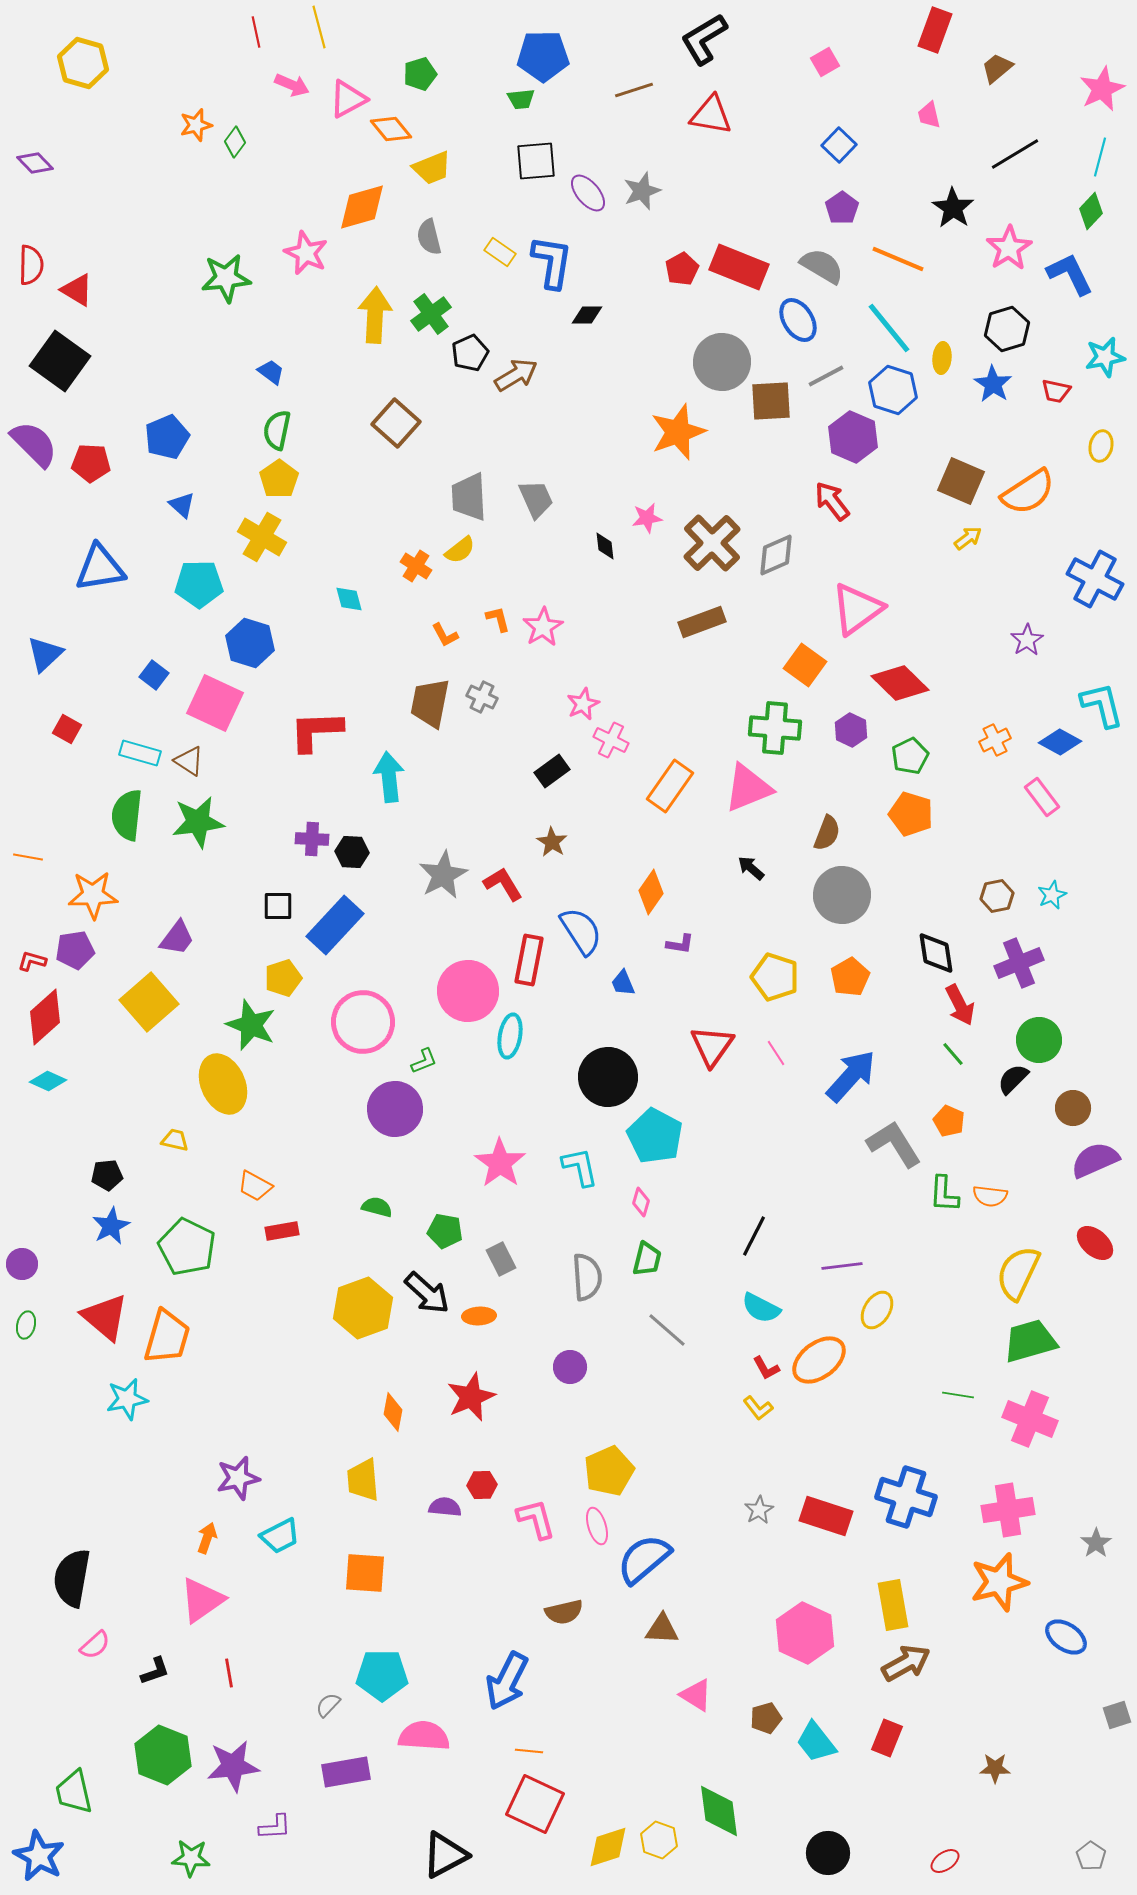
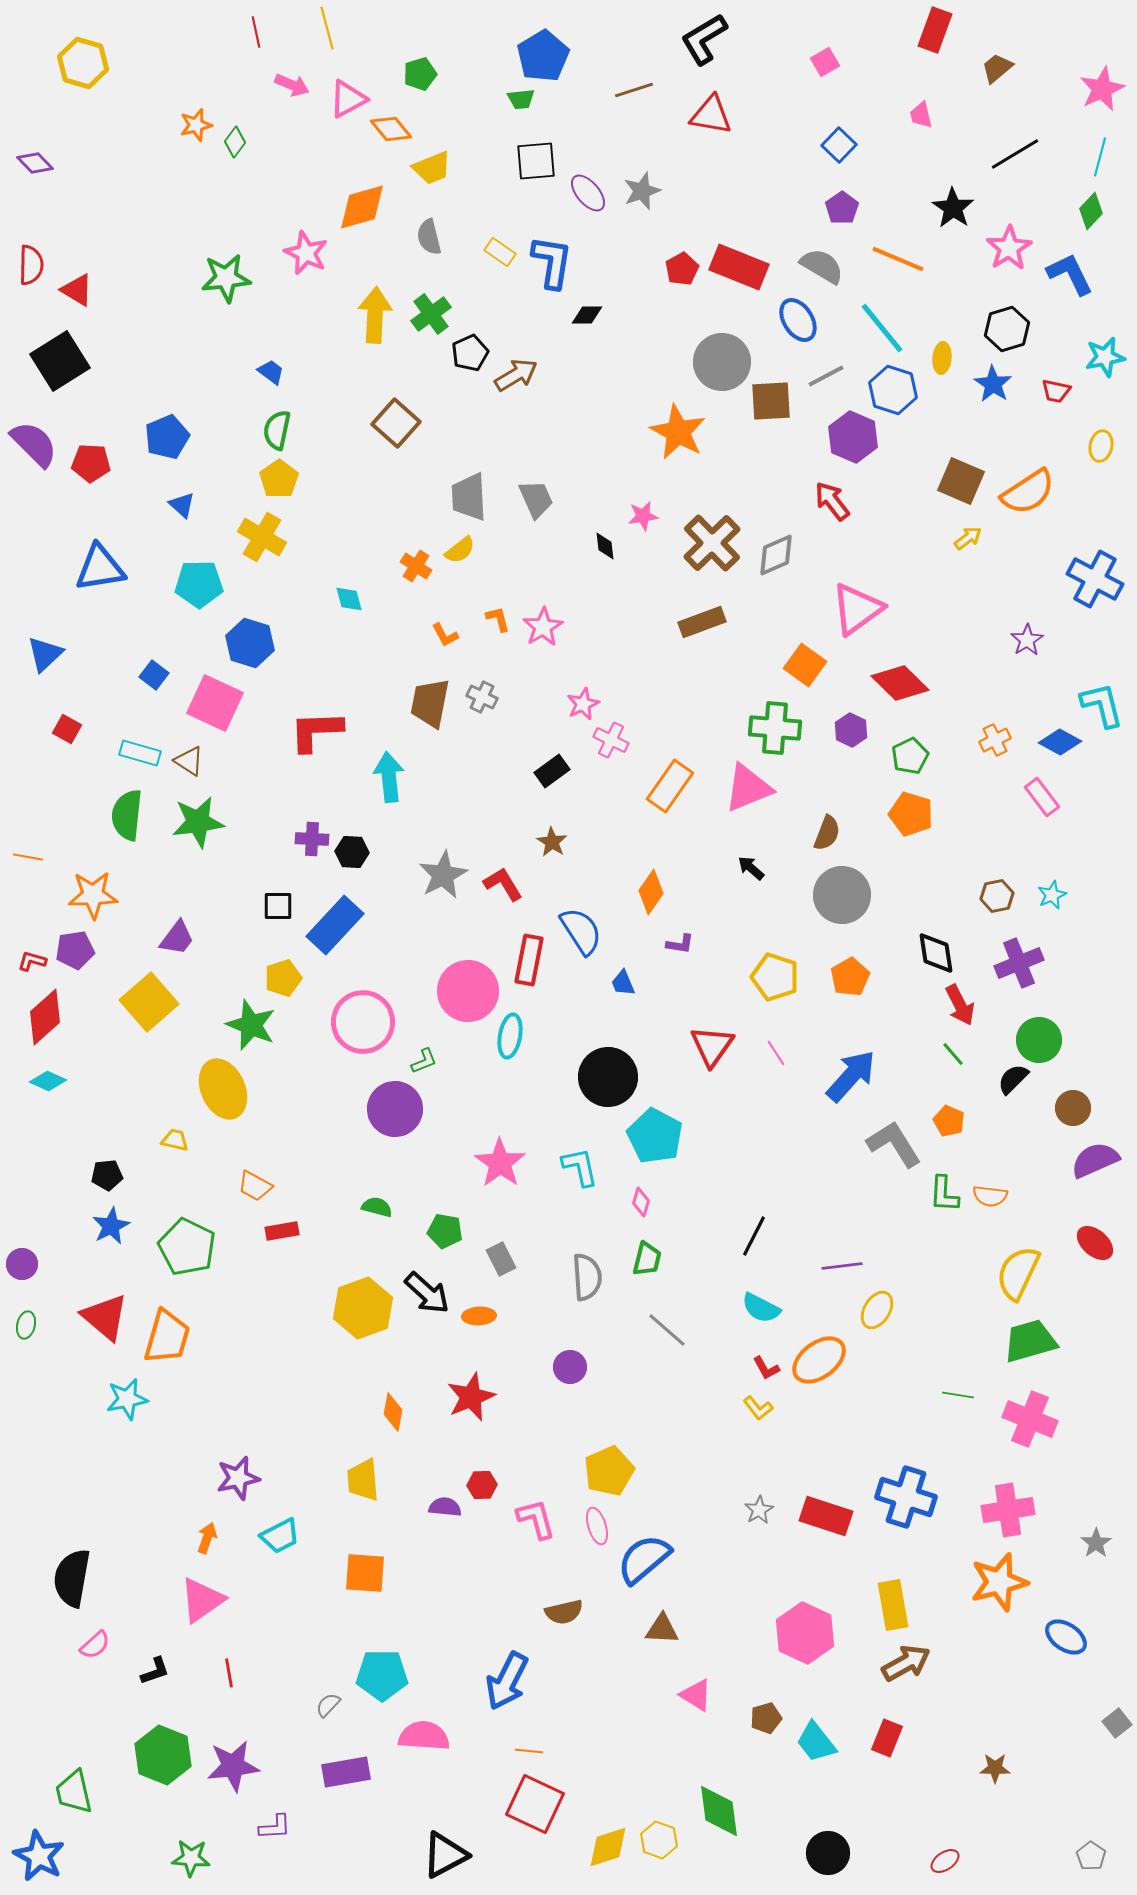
yellow line at (319, 27): moved 8 px right, 1 px down
blue pentagon at (543, 56): rotated 30 degrees counterclockwise
pink trapezoid at (929, 115): moved 8 px left
cyan line at (889, 328): moved 7 px left
black square at (60, 361): rotated 22 degrees clockwise
orange star at (678, 432): rotated 24 degrees counterclockwise
pink star at (647, 518): moved 4 px left, 2 px up
yellow ellipse at (223, 1084): moved 5 px down
gray square at (1117, 1715): moved 8 px down; rotated 20 degrees counterclockwise
